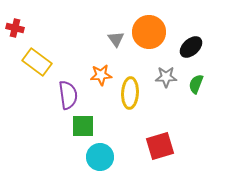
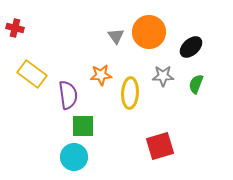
gray triangle: moved 3 px up
yellow rectangle: moved 5 px left, 12 px down
gray star: moved 3 px left, 1 px up
cyan circle: moved 26 px left
